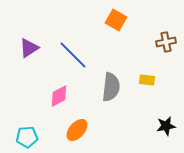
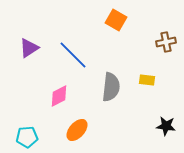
black star: rotated 18 degrees clockwise
